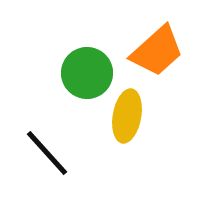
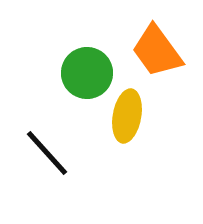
orange trapezoid: rotated 96 degrees clockwise
